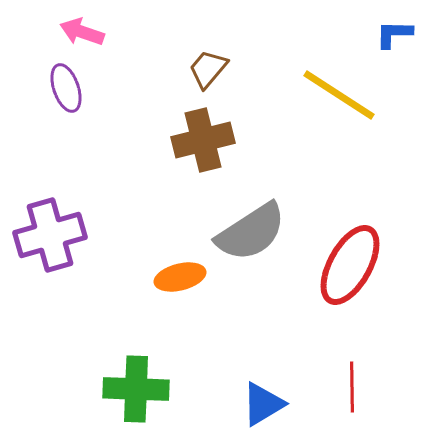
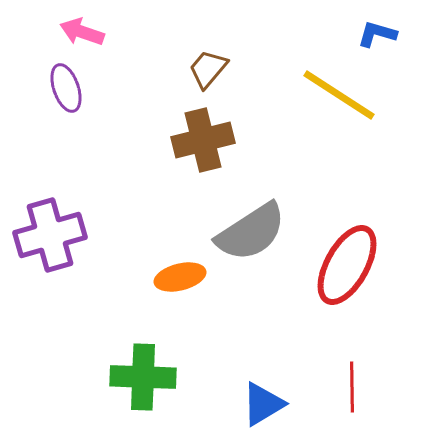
blue L-shape: moved 17 px left; rotated 15 degrees clockwise
red ellipse: moved 3 px left
green cross: moved 7 px right, 12 px up
